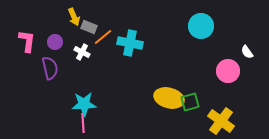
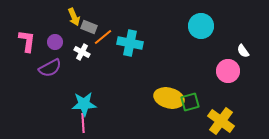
white semicircle: moved 4 px left, 1 px up
purple semicircle: rotated 75 degrees clockwise
